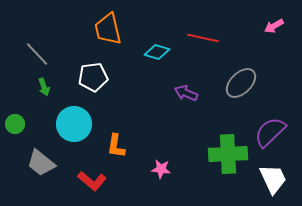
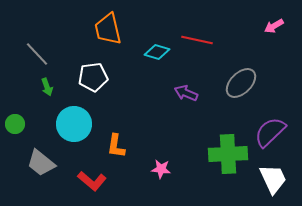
red line: moved 6 px left, 2 px down
green arrow: moved 3 px right
